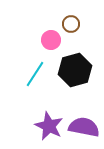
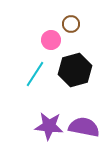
purple star: rotated 20 degrees counterclockwise
